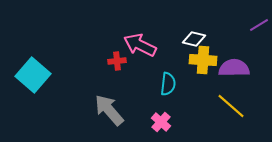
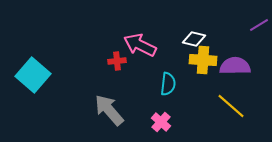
purple semicircle: moved 1 px right, 2 px up
